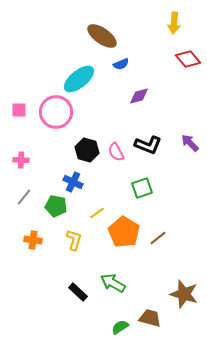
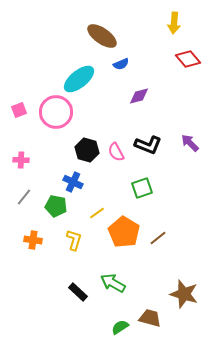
pink square: rotated 21 degrees counterclockwise
